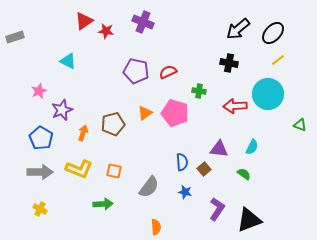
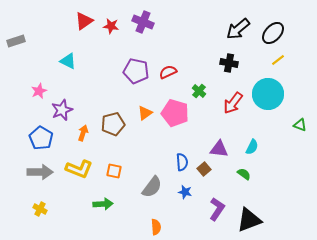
red star: moved 5 px right, 5 px up
gray rectangle: moved 1 px right, 4 px down
green cross: rotated 32 degrees clockwise
red arrow: moved 2 px left, 3 px up; rotated 50 degrees counterclockwise
gray semicircle: moved 3 px right
